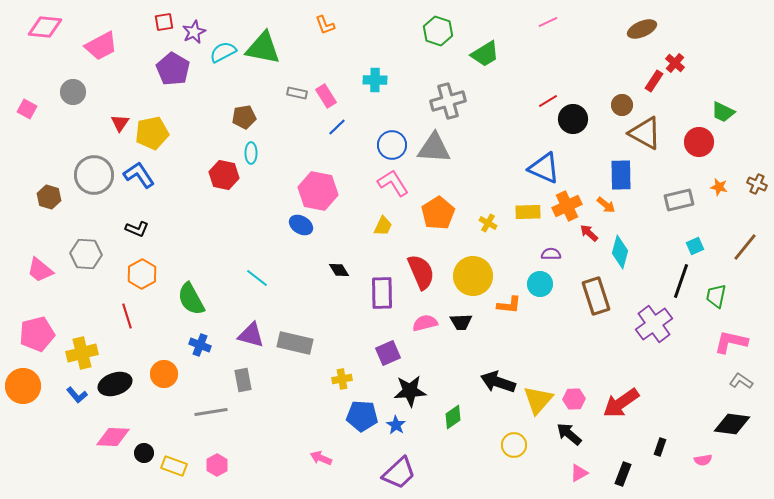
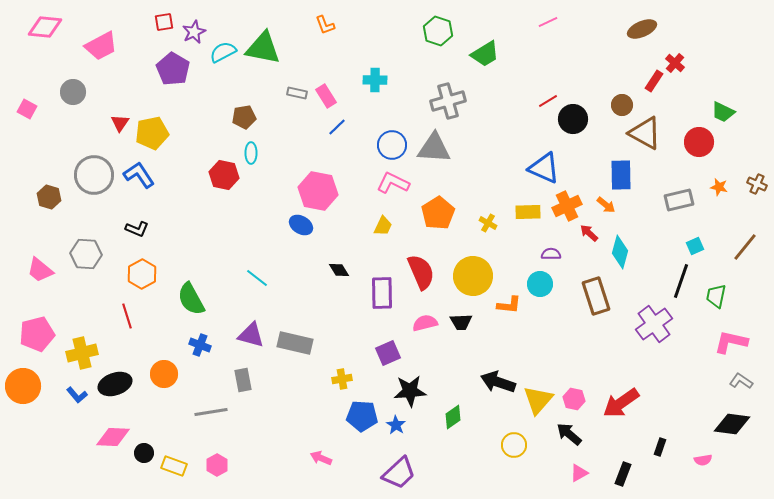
pink L-shape at (393, 183): rotated 32 degrees counterclockwise
pink hexagon at (574, 399): rotated 15 degrees clockwise
